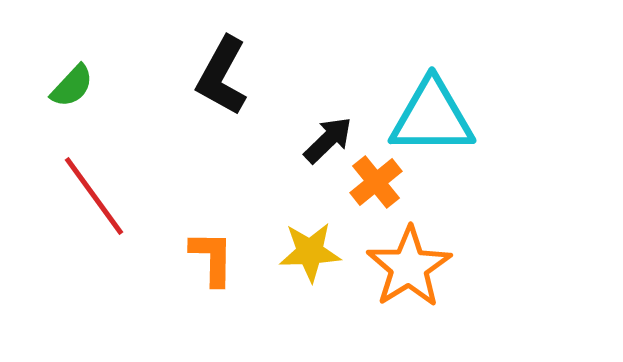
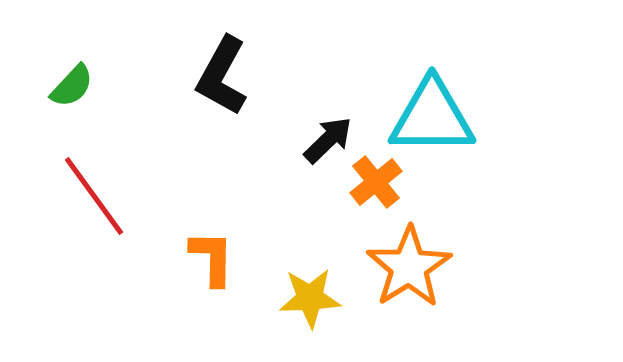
yellow star: moved 46 px down
